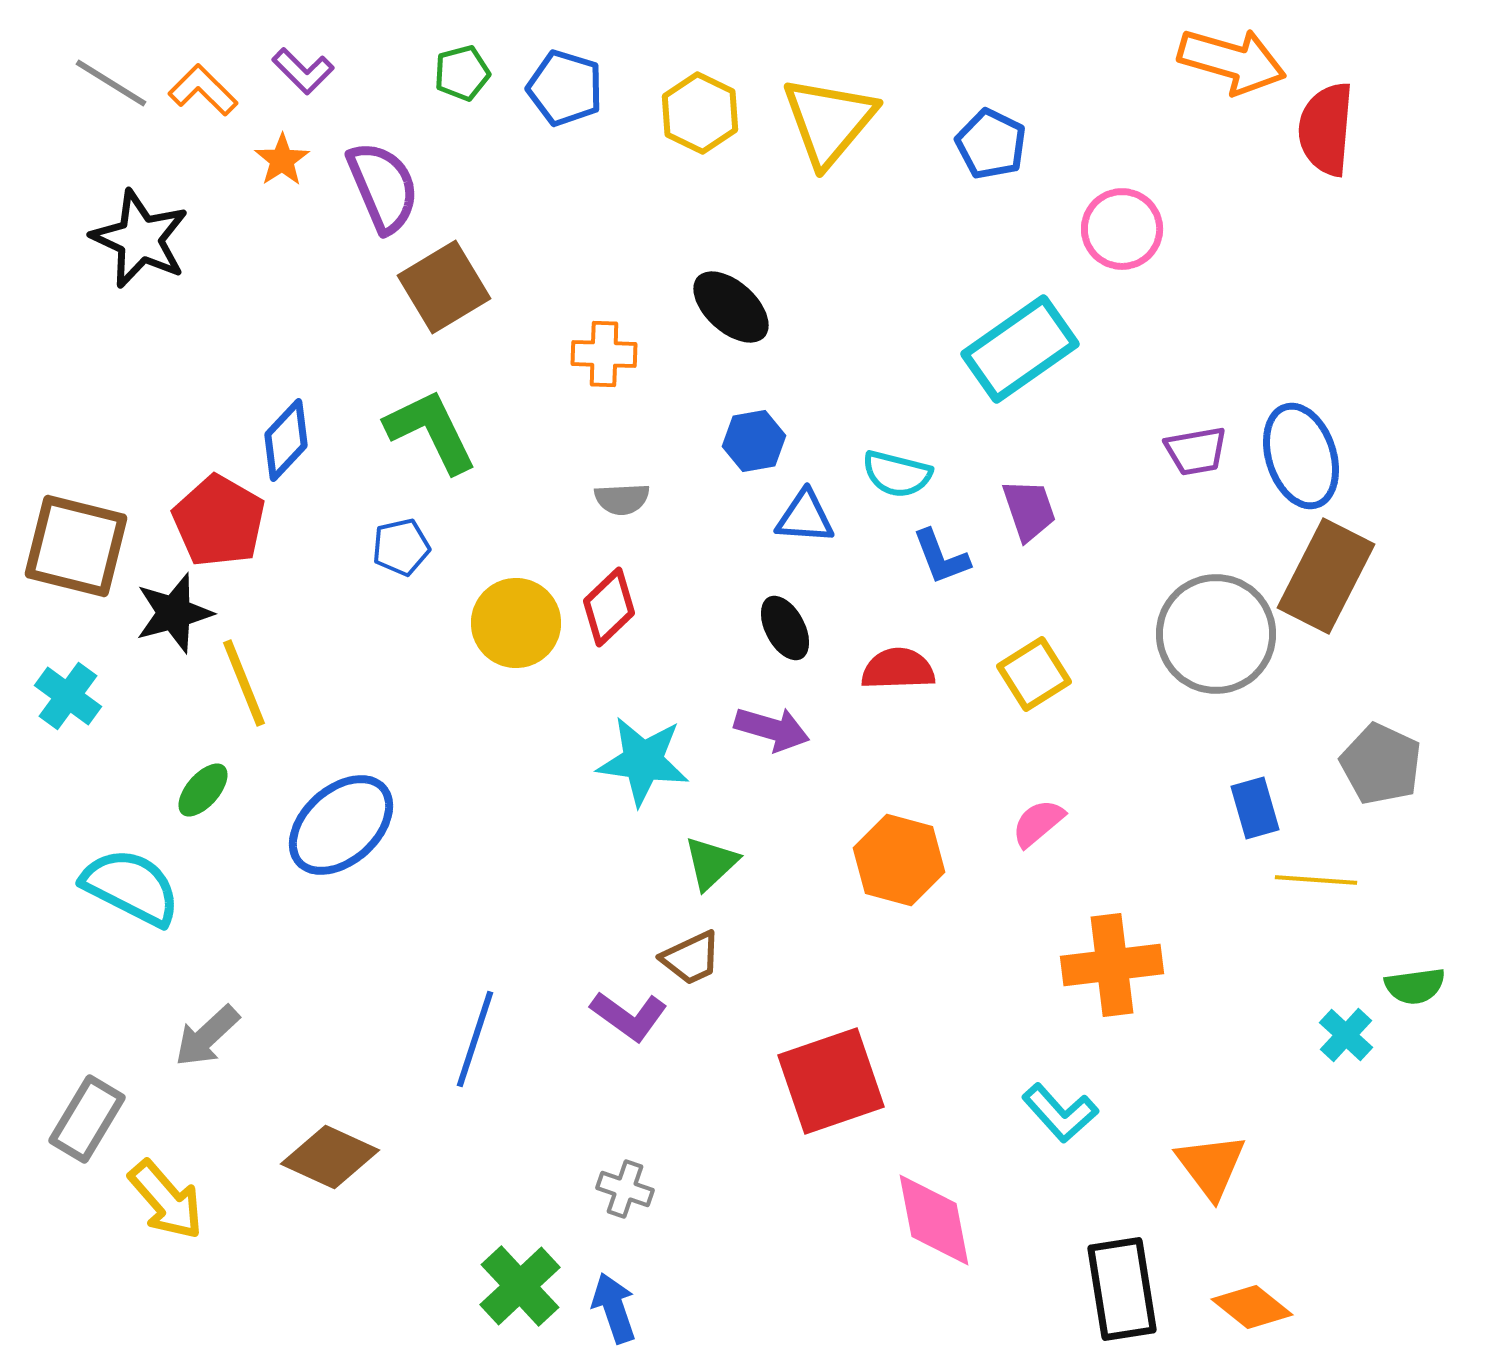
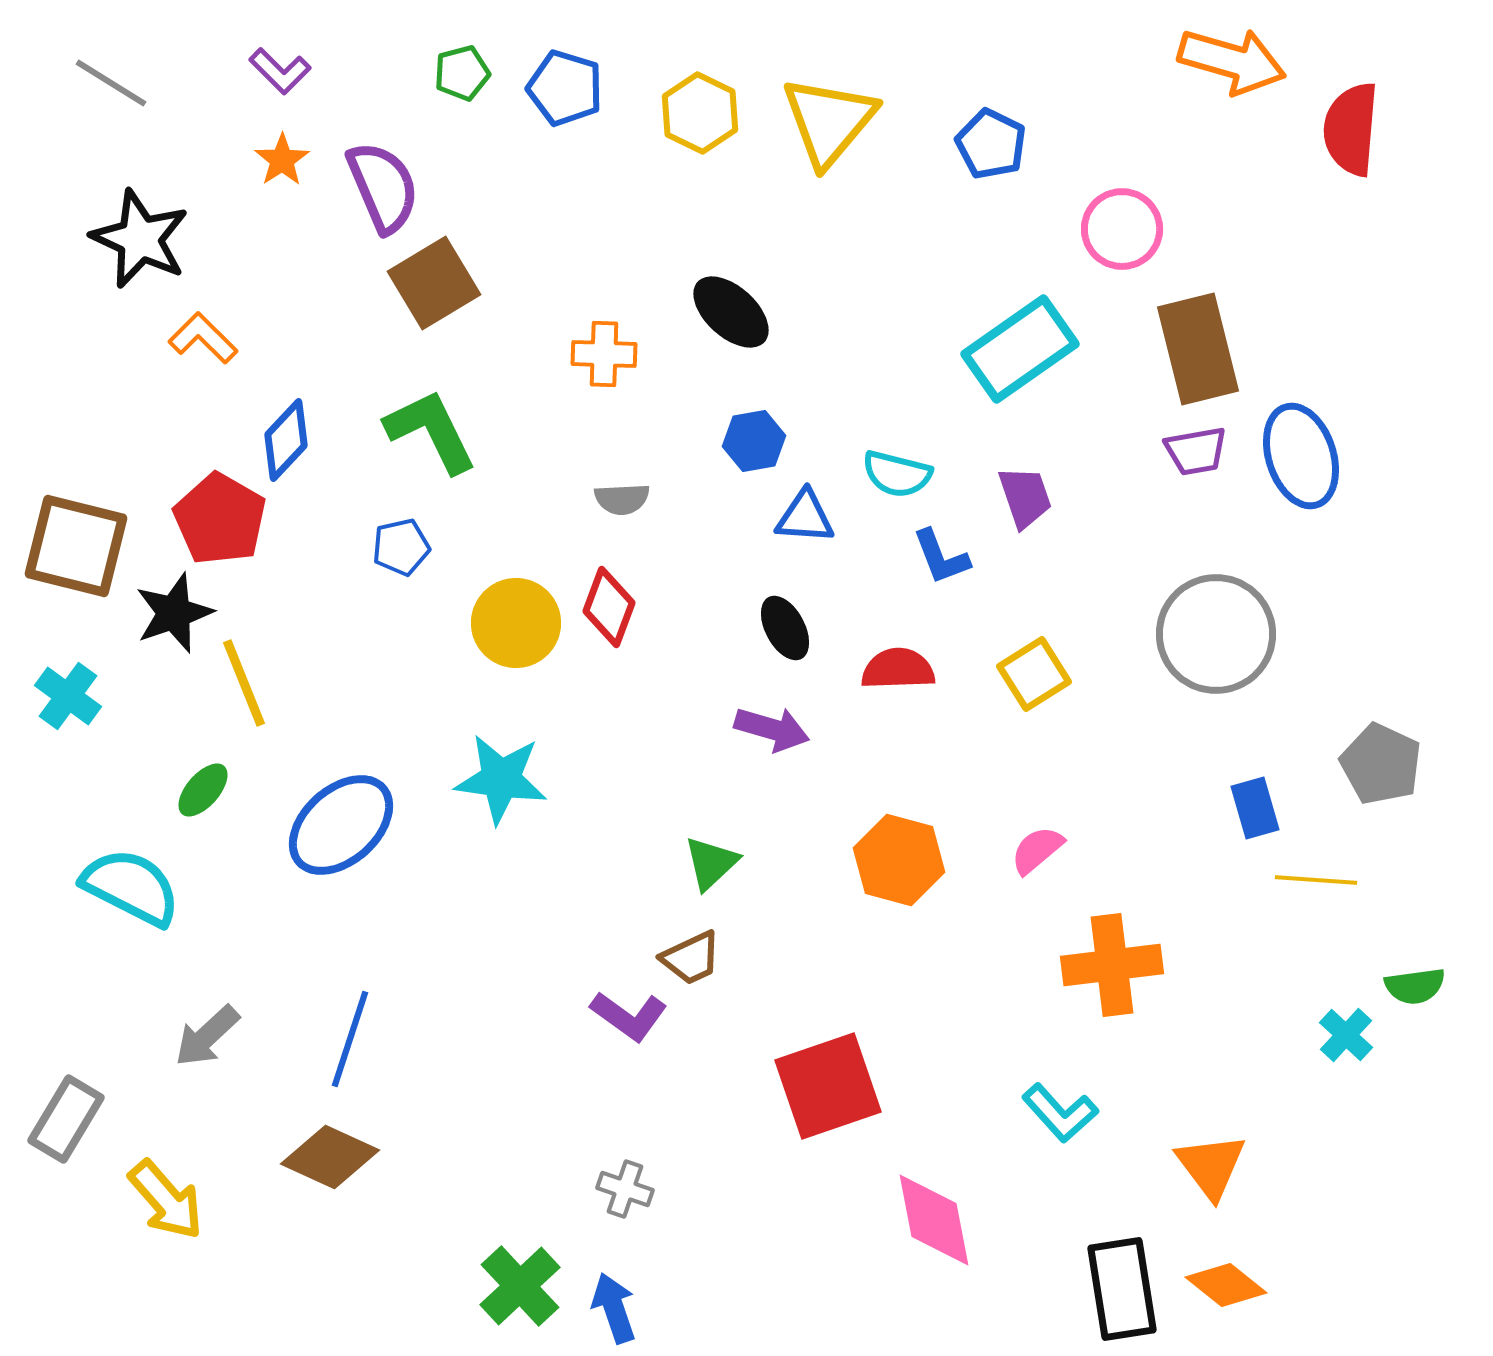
purple L-shape at (303, 71): moved 23 px left
orange L-shape at (203, 90): moved 248 px down
red semicircle at (1326, 129): moved 25 px right
brown square at (444, 287): moved 10 px left, 4 px up
black ellipse at (731, 307): moved 5 px down
purple trapezoid at (1029, 510): moved 4 px left, 13 px up
red pentagon at (219, 521): moved 1 px right, 2 px up
brown rectangle at (1326, 576): moved 128 px left, 227 px up; rotated 41 degrees counterclockwise
red diamond at (609, 607): rotated 26 degrees counterclockwise
black star at (174, 613): rotated 4 degrees counterclockwise
cyan star at (643, 761): moved 142 px left, 18 px down
pink semicircle at (1038, 823): moved 1 px left, 27 px down
blue line at (475, 1039): moved 125 px left
red square at (831, 1081): moved 3 px left, 5 px down
gray rectangle at (87, 1119): moved 21 px left
orange diamond at (1252, 1307): moved 26 px left, 22 px up
